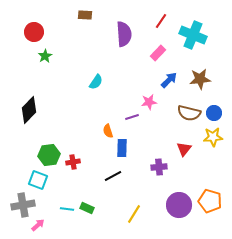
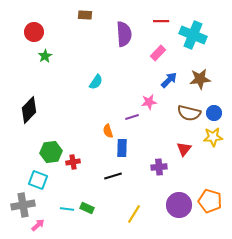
red line: rotated 56 degrees clockwise
green hexagon: moved 2 px right, 3 px up
black line: rotated 12 degrees clockwise
